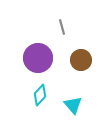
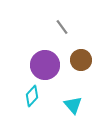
gray line: rotated 21 degrees counterclockwise
purple circle: moved 7 px right, 7 px down
cyan diamond: moved 8 px left, 1 px down
